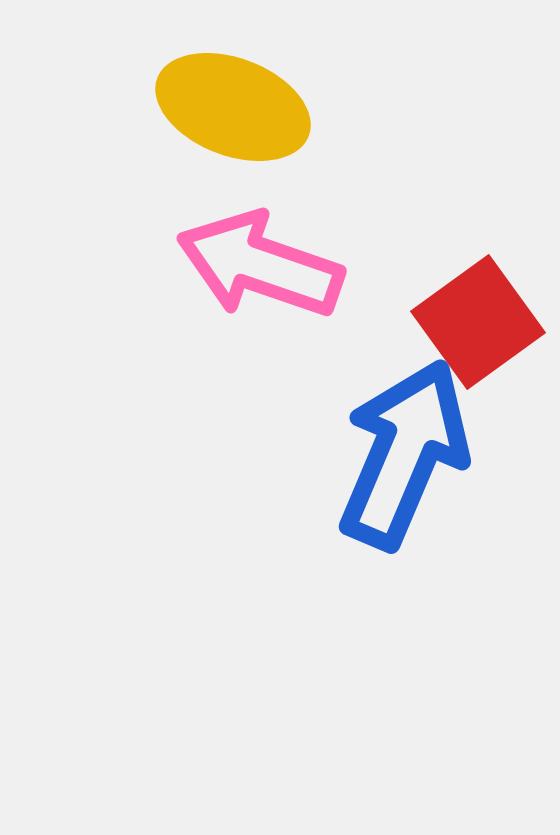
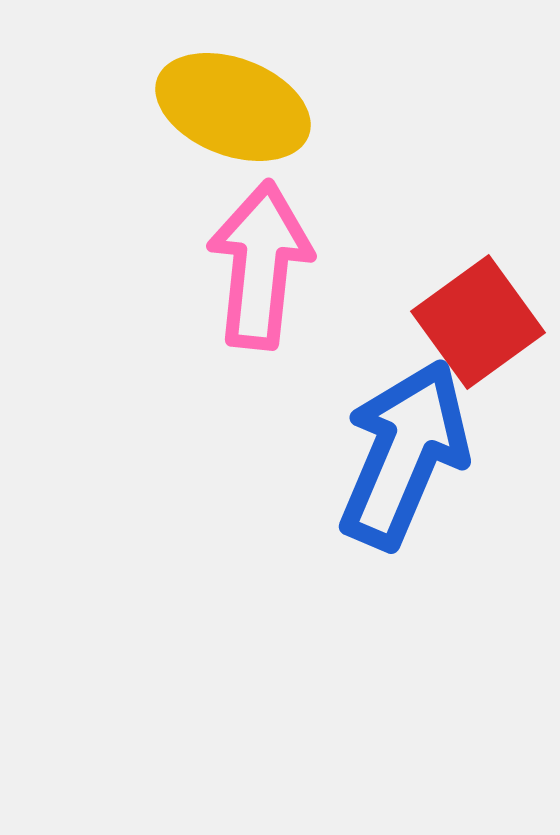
pink arrow: rotated 77 degrees clockwise
